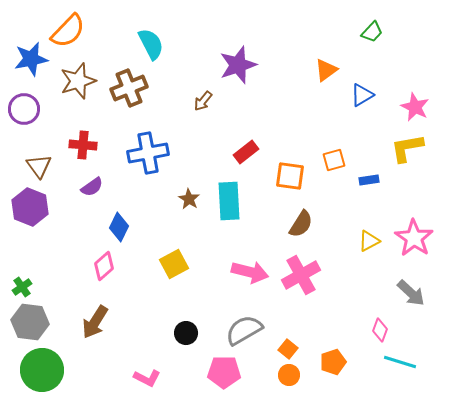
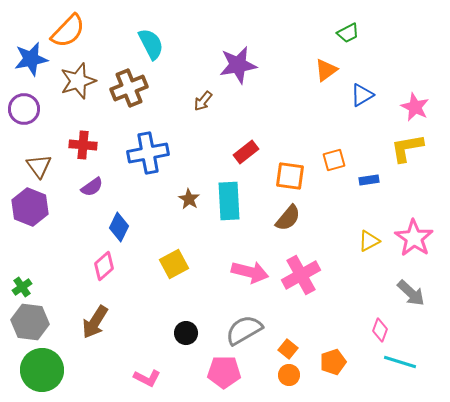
green trapezoid at (372, 32): moved 24 px left, 1 px down; rotated 20 degrees clockwise
purple star at (238, 65): rotated 9 degrees clockwise
brown semicircle at (301, 224): moved 13 px left, 6 px up; rotated 8 degrees clockwise
